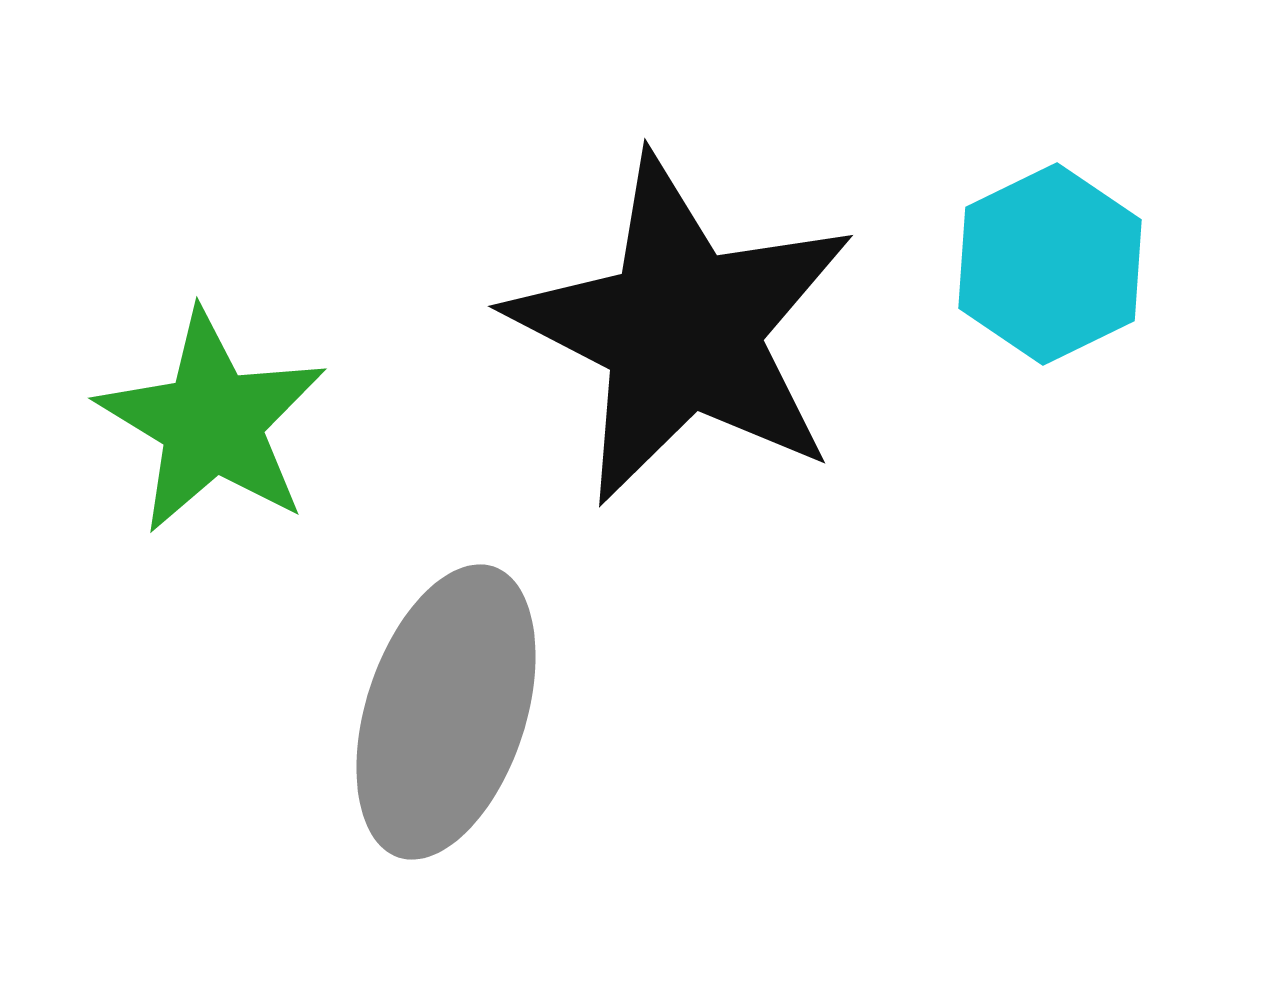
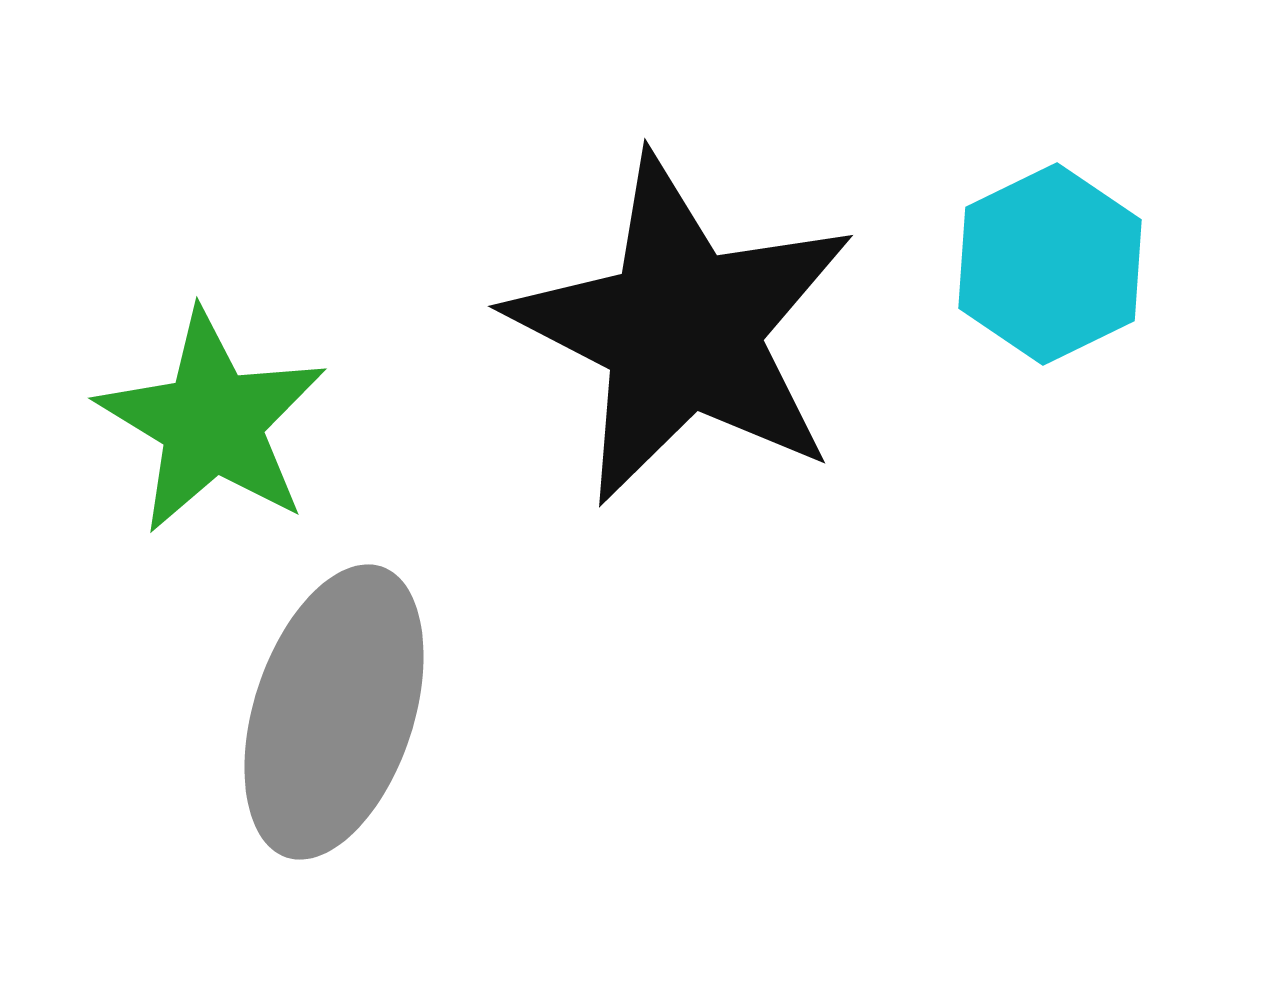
gray ellipse: moved 112 px left
